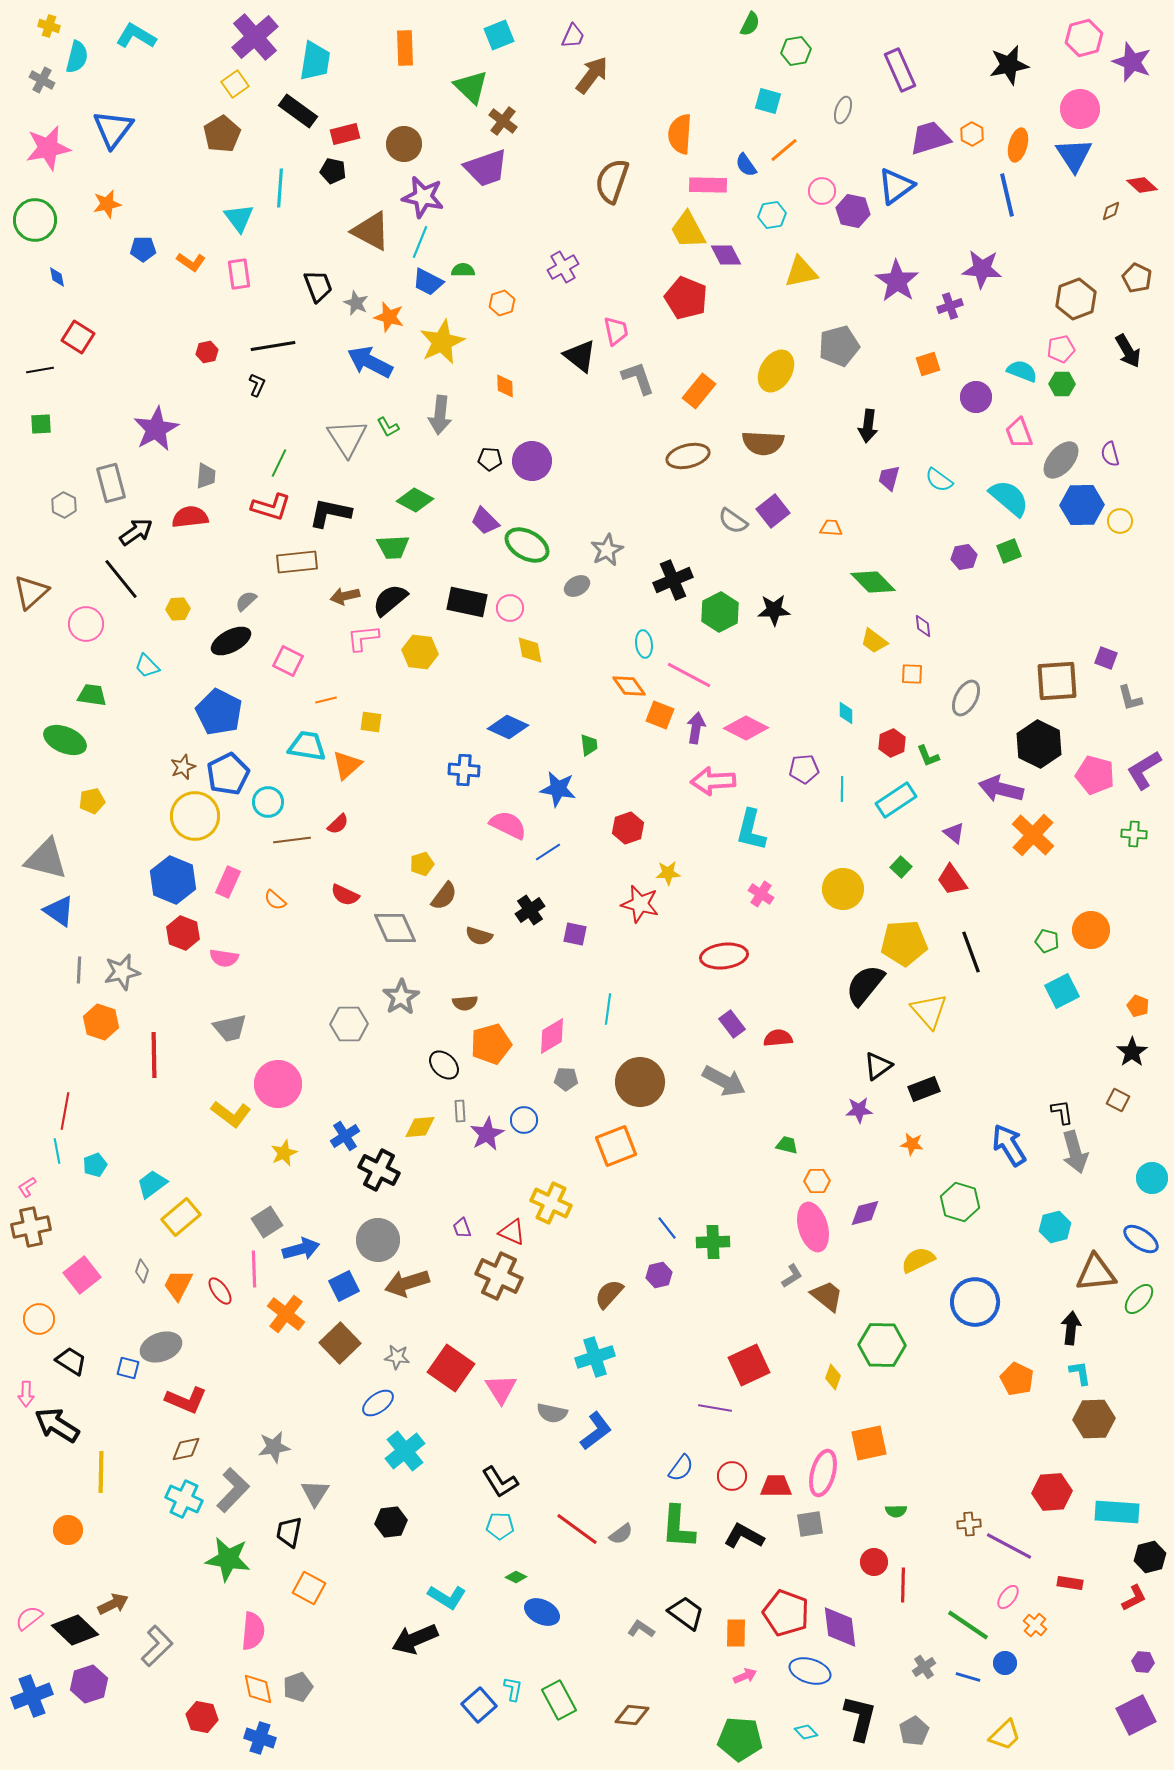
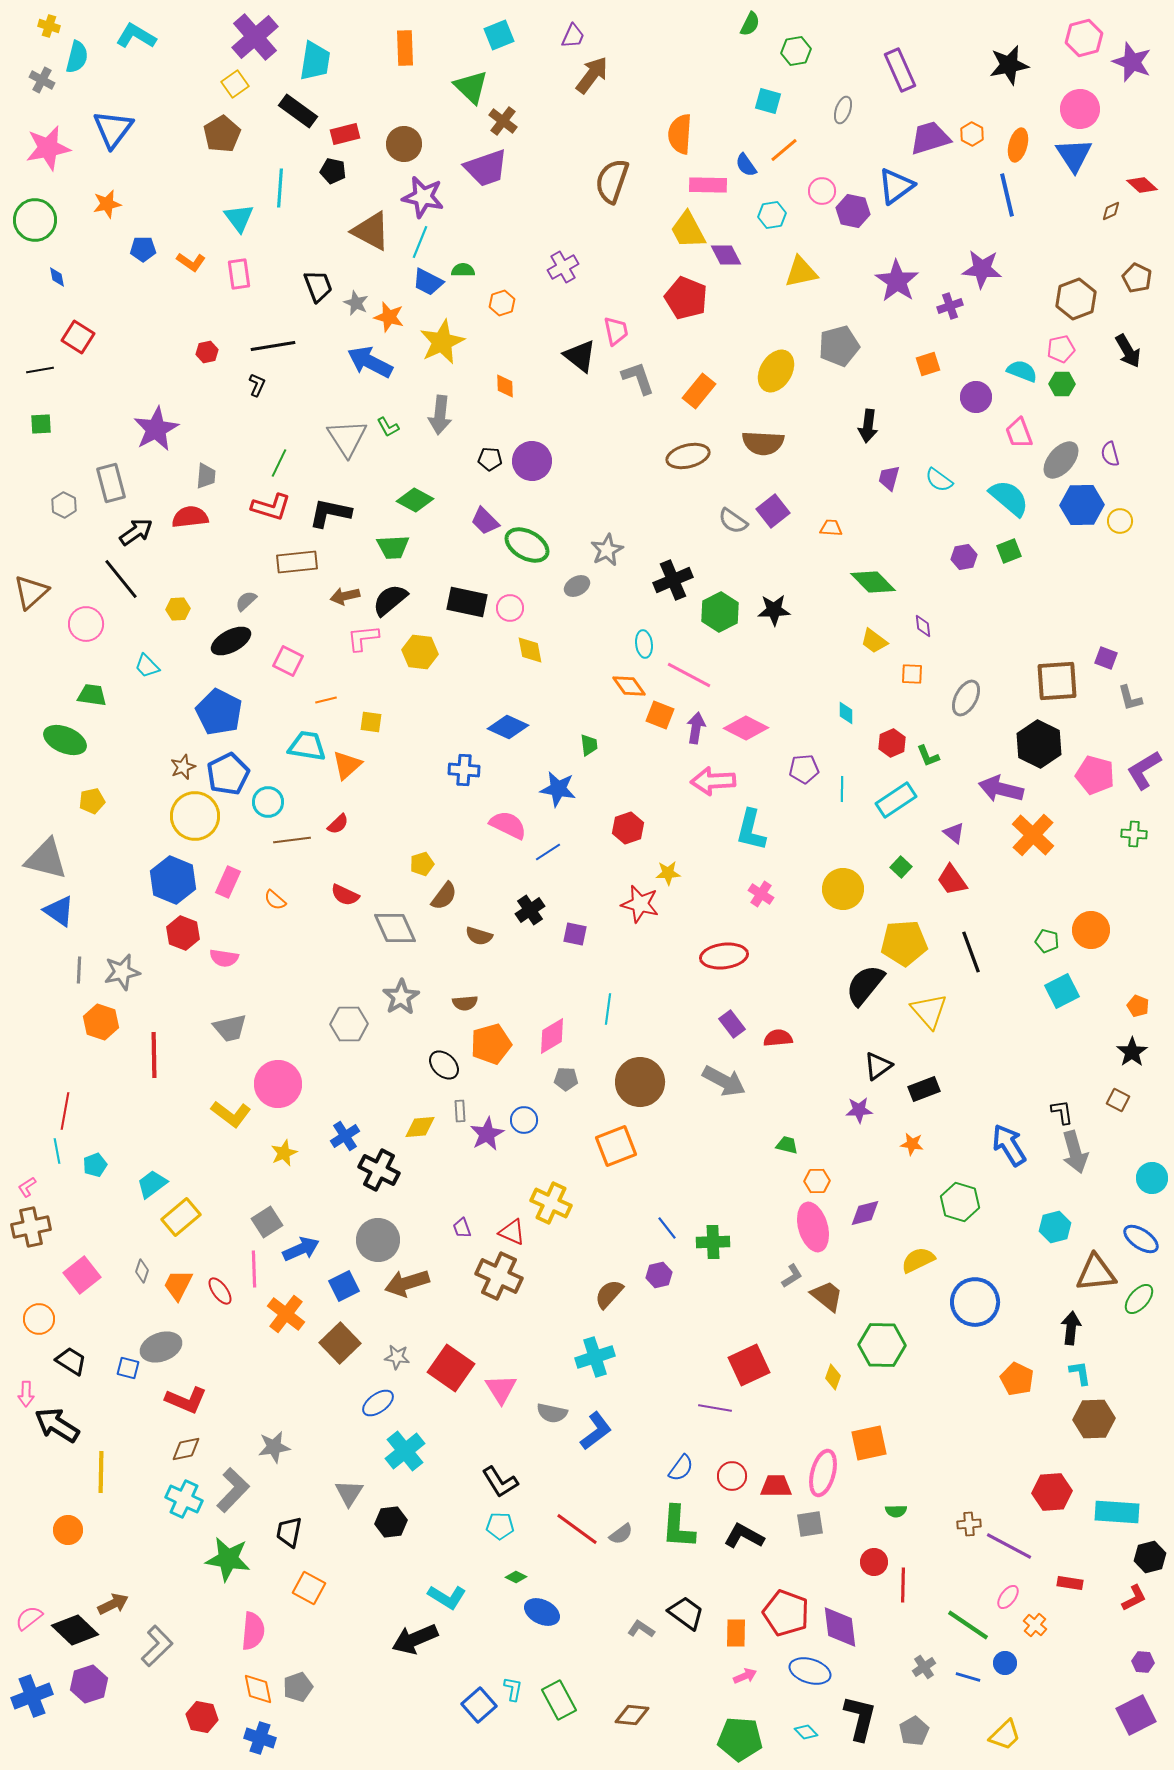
blue arrow at (301, 1249): rotated 9 degrees counterclockwise
gray triangle at (315, 1493): moved 34 px right
